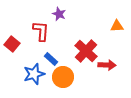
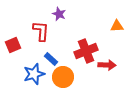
red square: moved 1 px right, 1 px down; rotated 28 degrees clockwise
red cross: rotated 25 degrees clockwise
